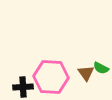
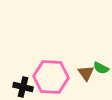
black cross: rotated 18 degrees clockwise
